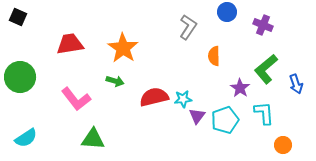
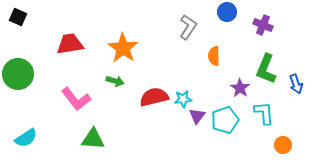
green L-shape: rotated 28 degrees counterclockwise
green circle: moved 2 px left, 3 px up
